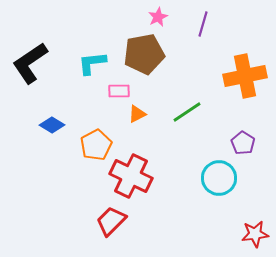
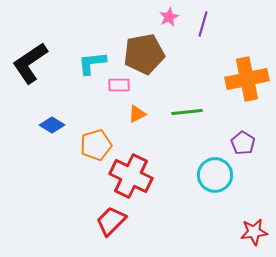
pink star: moved 11 px right
orange cross: moved 2 px right, 3 px down
pink rectangle: moved 6 px up
green line: rotated 28 degrees clockwise
orange pentagon: rotated 12 degrees clockwise
cyan circle: moved 4 px left, 3 px up
red star: moved 1 px left, 2 px up
